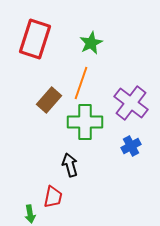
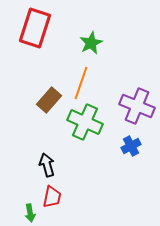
red rectangle: moved 11 px up
purple cross: moved 6 px right, 3 px down; rotated 16 degrees counterclockwise
green cross: rotated 24 degrees clockwise
black arrow: moved 23 px left
red trapezoid: moved 1 px left
green arrow: moved 1 px up
